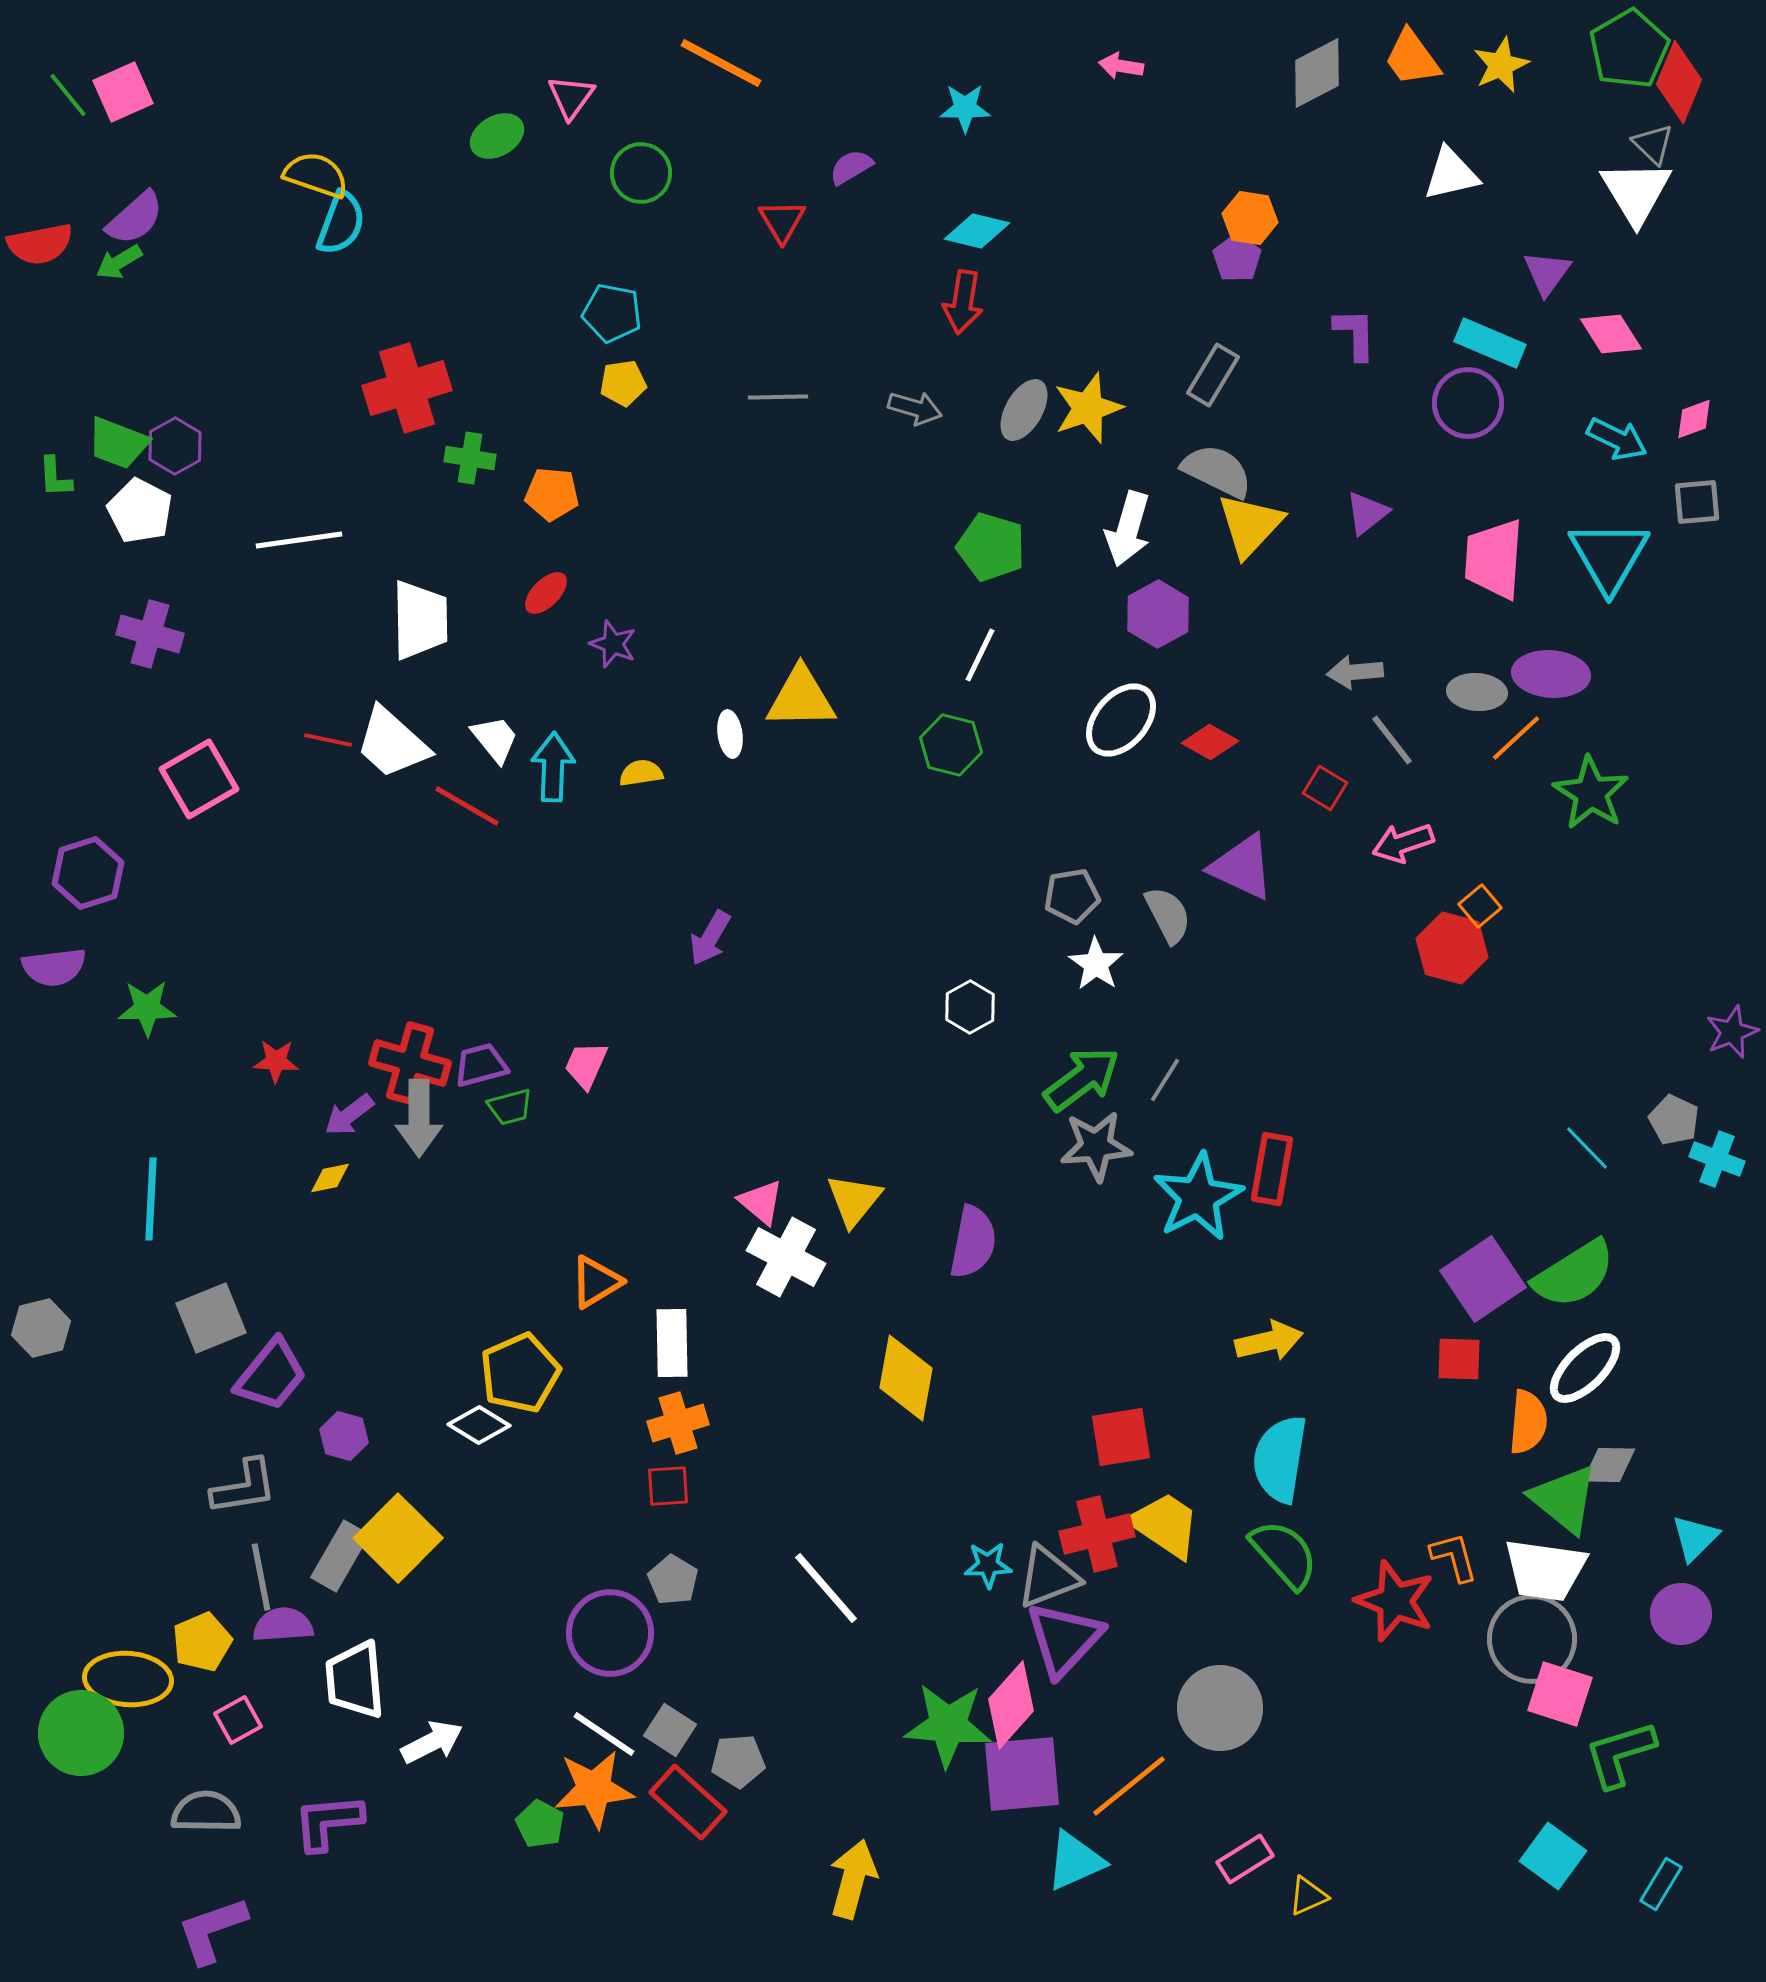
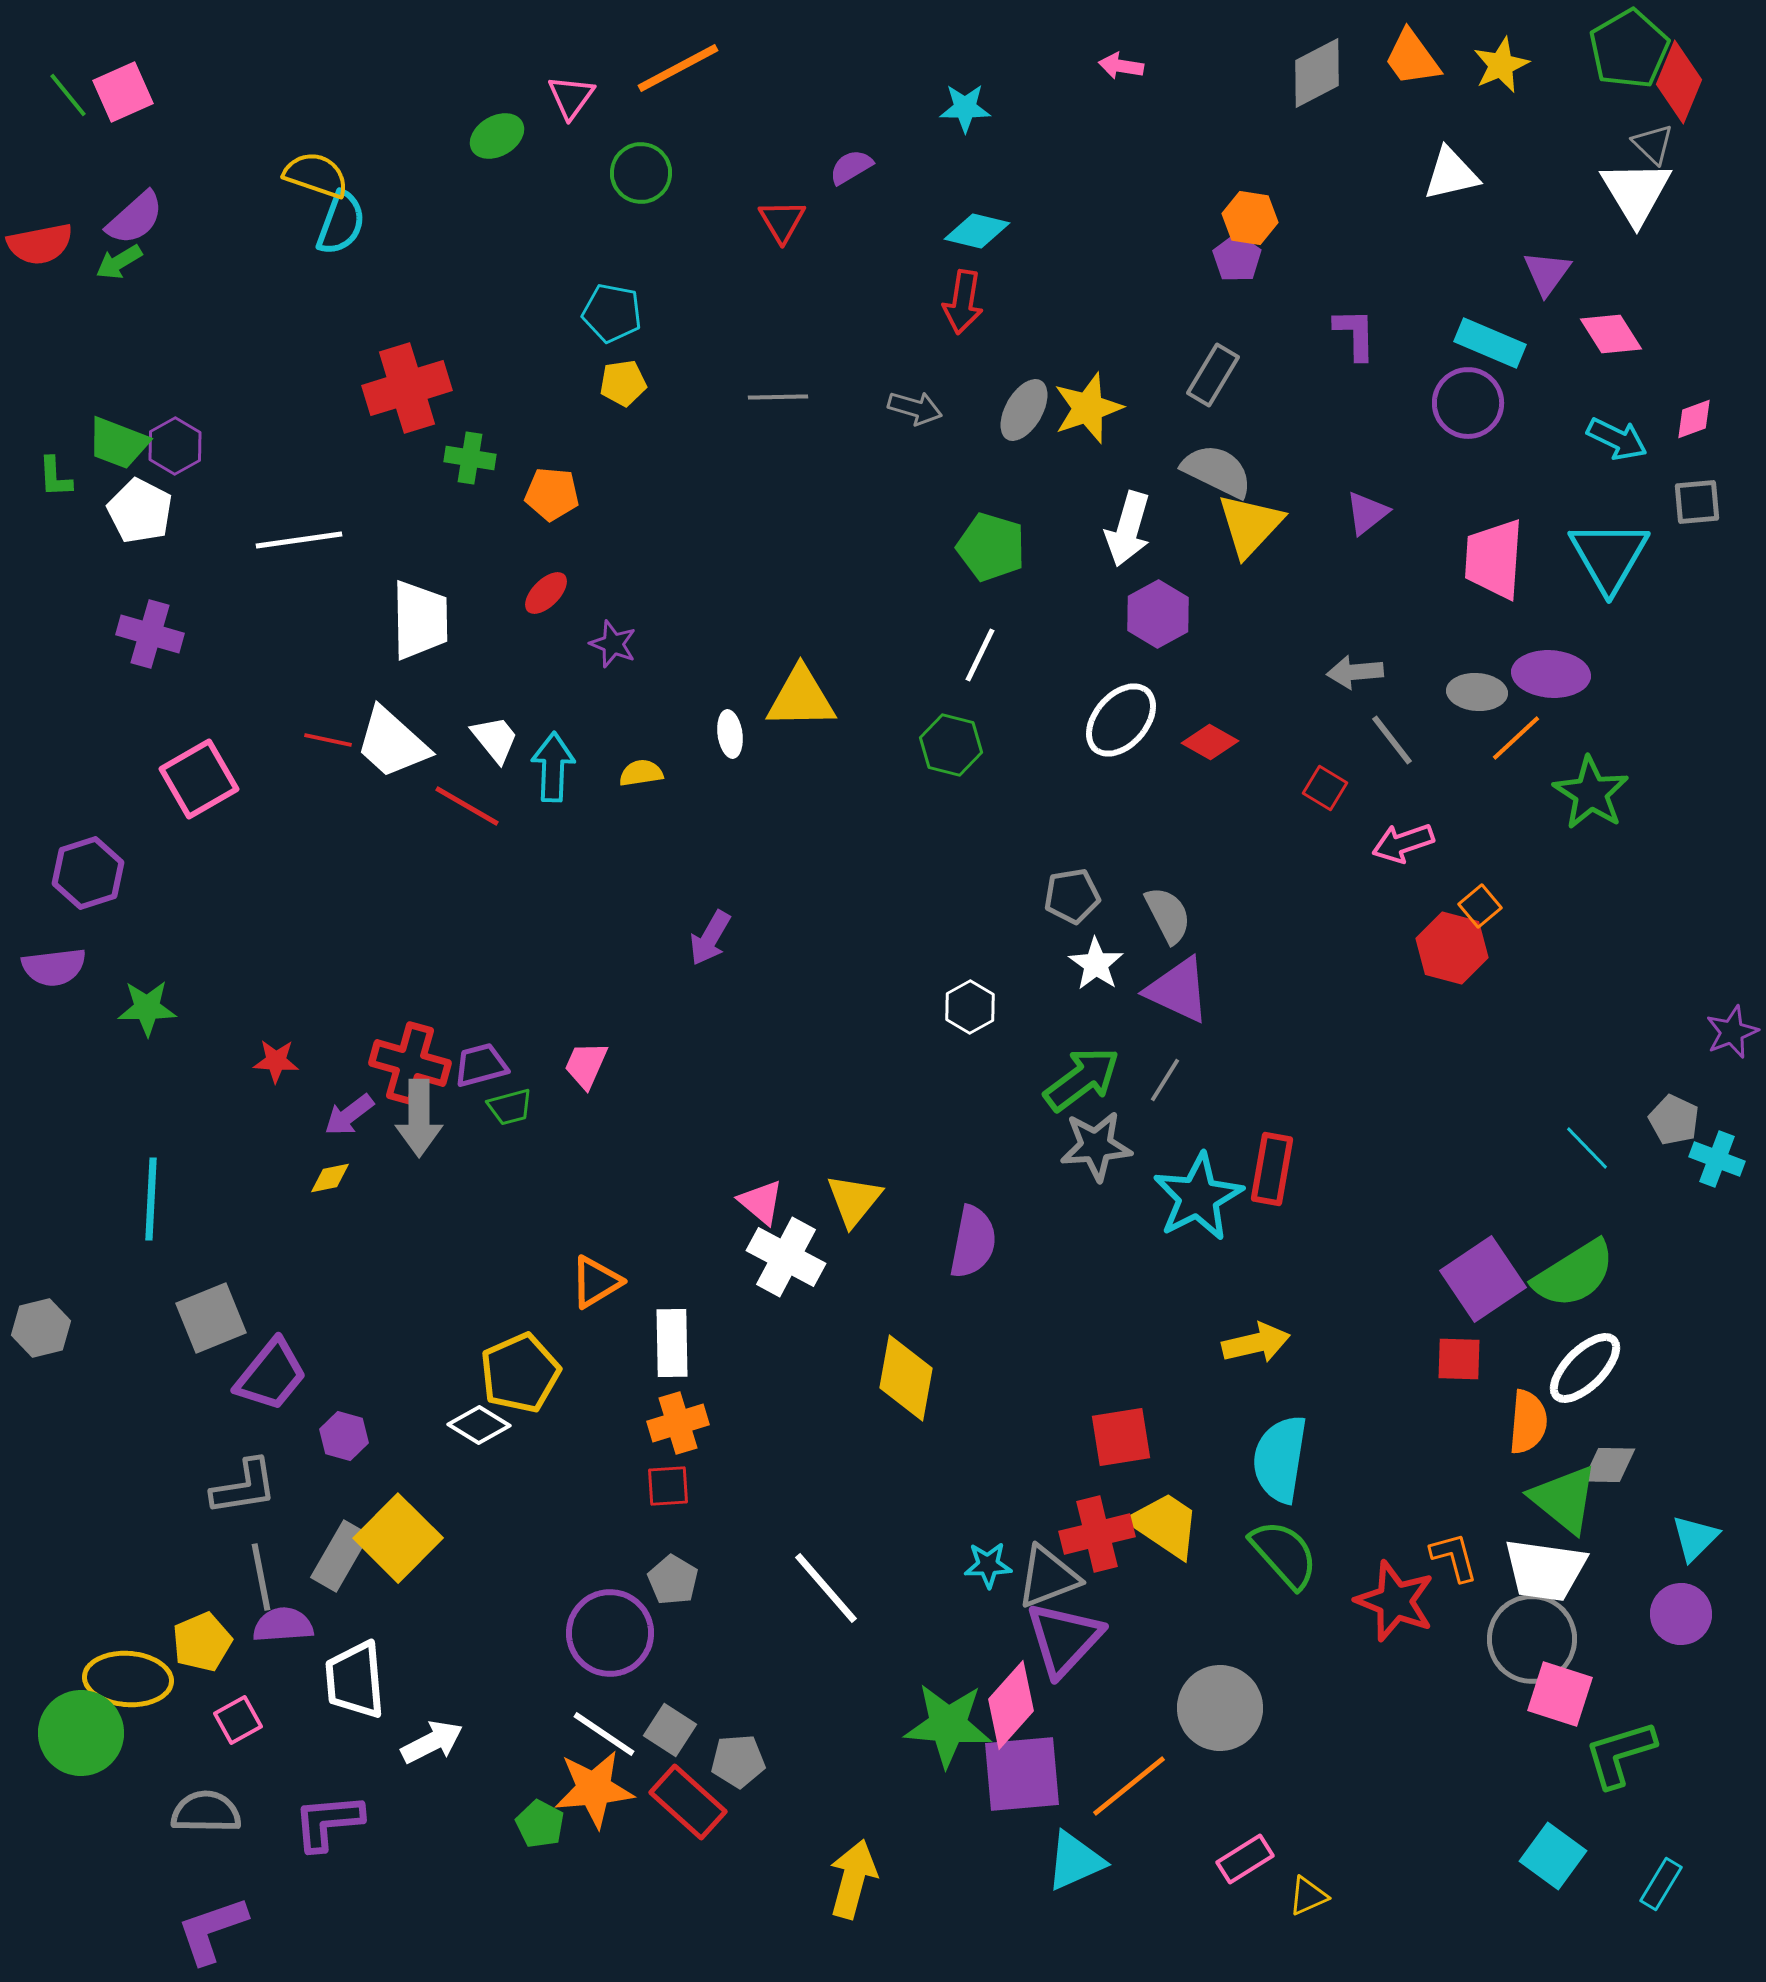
orange line at (721, 63): moved 43 px left, 5 px down; rotated 56 degrees counterclockwise
purple triangle at (1242, 867): moved 64 px left, 123 px down
yellow arrow at (1269, 1341): moved 13 px left, 2 px down
